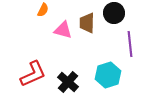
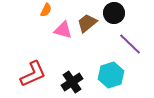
orange semicircle: moved 3 px right
brown trapezoid: rotated 50 degrees clockwise
purple line: rotated 40 degrees counterclockwise
cyan hexagon: moved 3 px right
black cross: moved 4 px right; rotated 15 degrees clockwise
